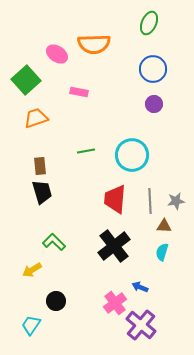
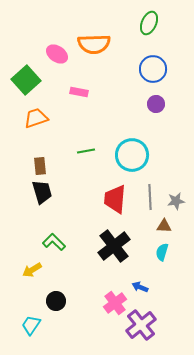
purple circle: moved 2 px right
gray line: moved 4 px up
purple cross: rotated 12 degrees clockwise
